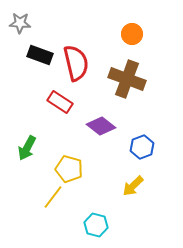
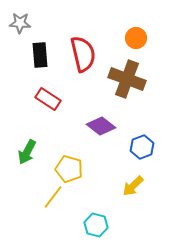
orange circle: moved 4 px right, 4 px down
black rectangle: rotated 65 degrees clockwise
red semicircle: moved 7 px right, 9 px up
red rectangle: moved 12 px left, 3 px up
green arrow: moved 4 px down
